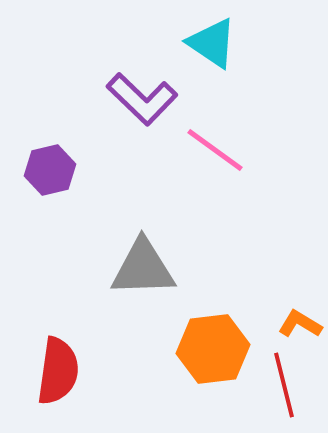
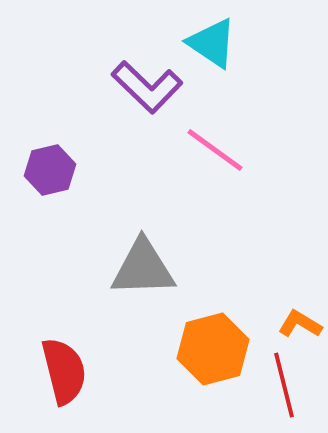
purple L-shape: moved 5 px right, 12 px up
orange hexagon: rotated 8 degrees counterclockwise
red semicircle: moved 6 px right; rotated 22 degrees counterclockwise
